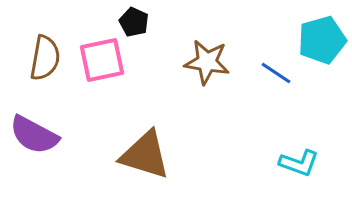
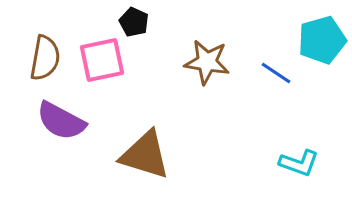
purple semicircle: moved 27 px right, 14 px up
